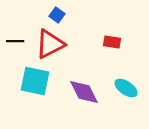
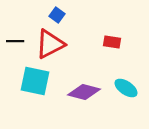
purple diamond: rotated 48 degrees counterclockwise
